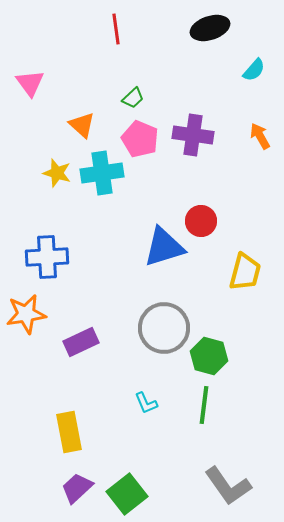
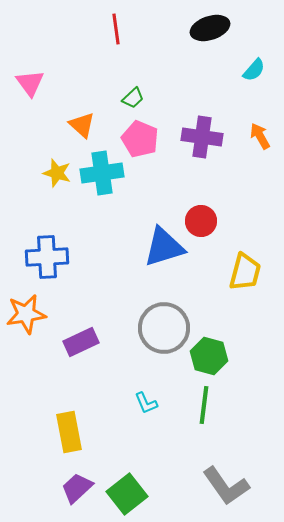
purple cross: moved 9 px right, 2 px down
gray L-shape: moved 2 px left
